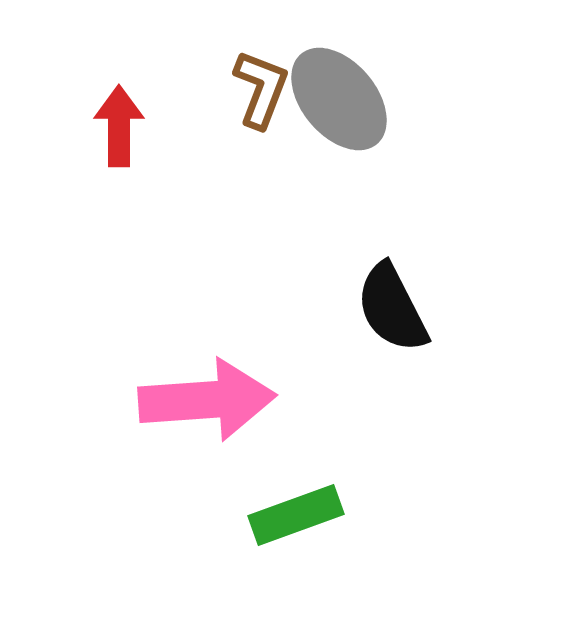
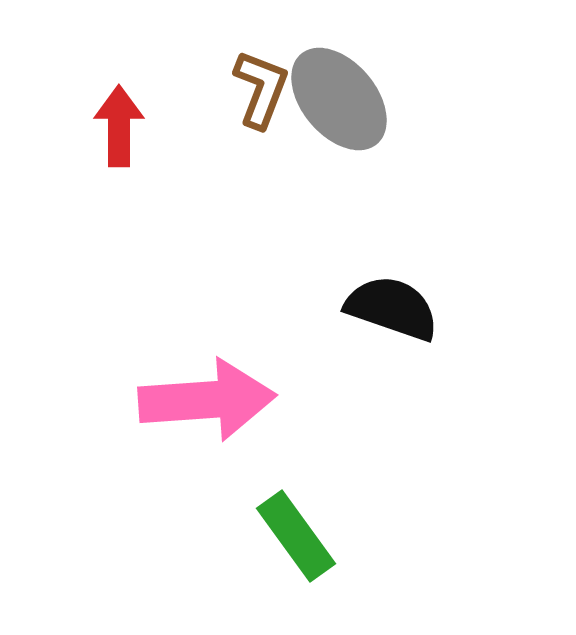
black semicircle: rotated 136 degrees clockwise
green rectangle: moved 21 px down; rotated 74 degrees clockwise
